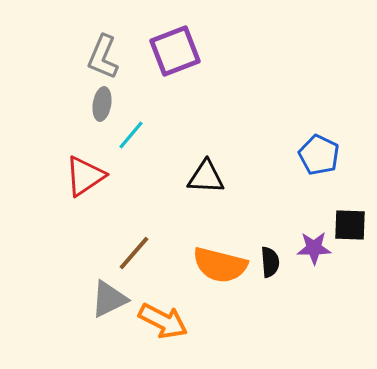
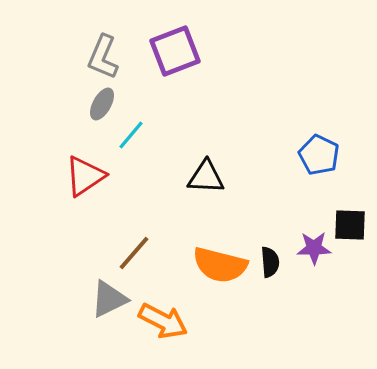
gray ellipse: rotated 20 degrees clockwise
